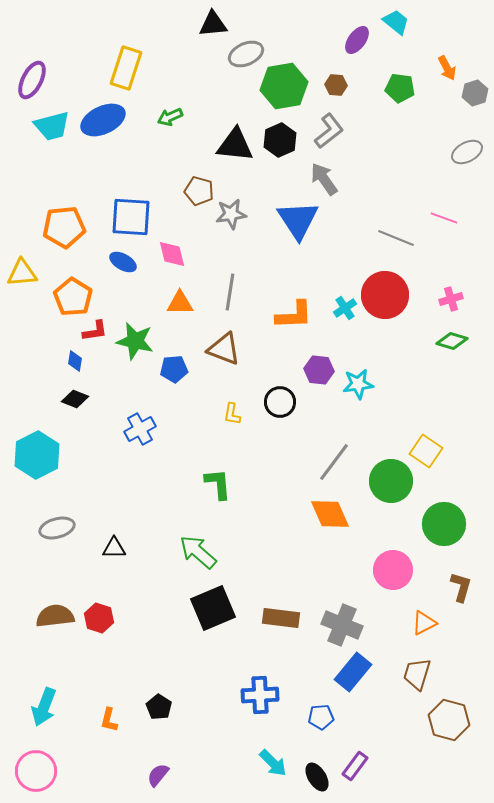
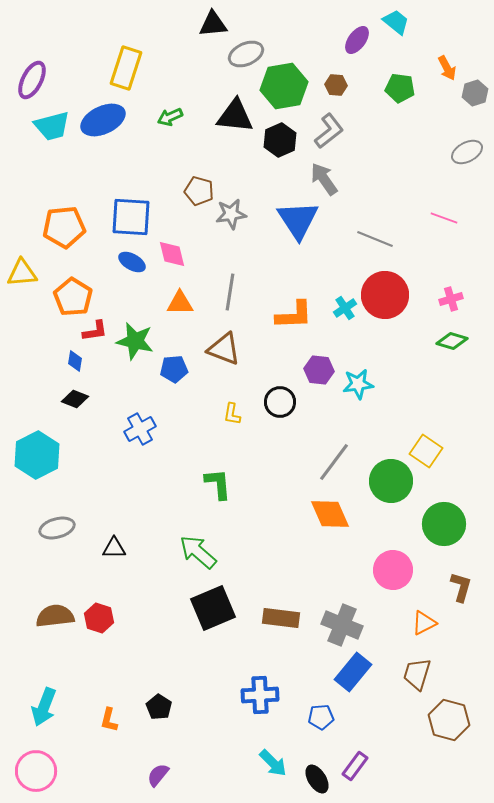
black triangle at (235, 145): moved 29 px up
gray line at (396, 238): moved 21 px left, 1 px down
blue ellipse at (123, 262): moved 9 px right
black ellipse at (317, 777): moved 2 px down
